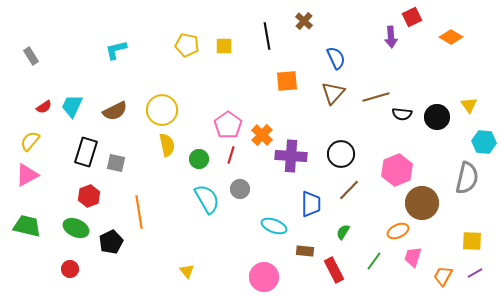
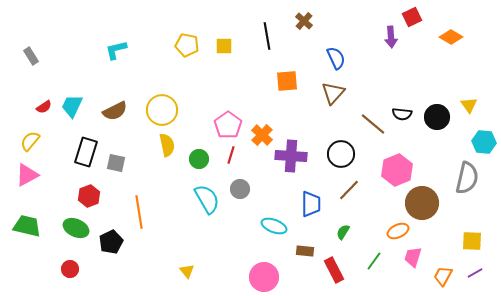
brown line at (376, 97): moved 3 px left, 27 px down; rotated 56 degrees clockwise
